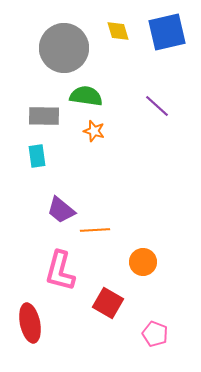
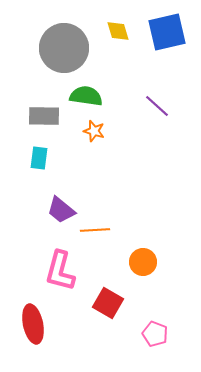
cyan rectangle: moved 2 px right, 2 px down; rotated 15 degrees clockwise
red ellipse: moved 3 px right, 1 px down
